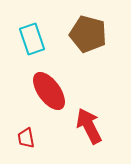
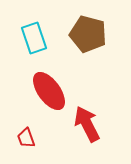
cyan rectangle: moved 2 px right, 1 px up
red arrow: moved 2 px left, 2 px up
red trapezoid: rotated 10 degrees counterclockwise
